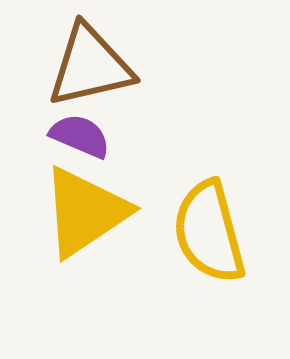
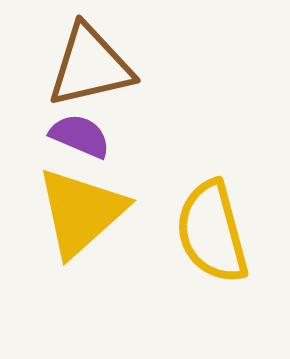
yellow triangle: moved 4 px left; rotated 8 degrees counterclockwise
yellow semicircle: moved 3 px right
